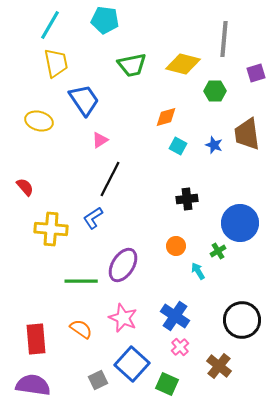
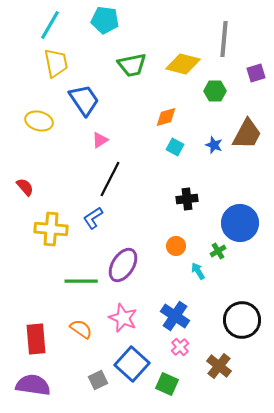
brown trapezoid: rotated 144 degrees counterclockwise
cyan square: moved 3 px left, 1 px down
